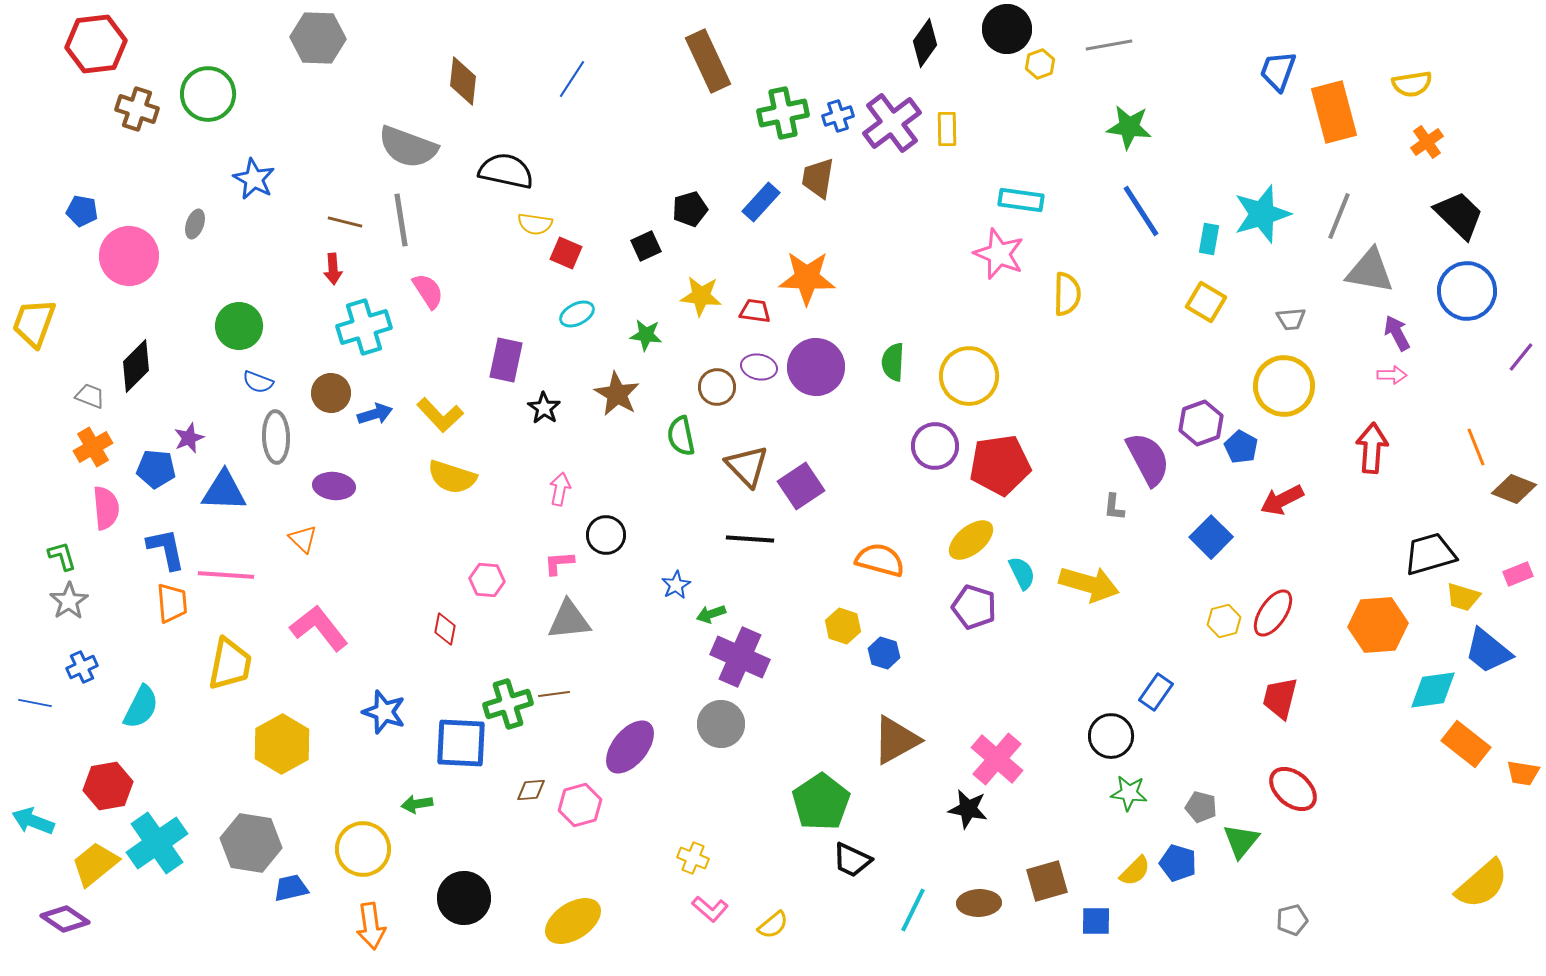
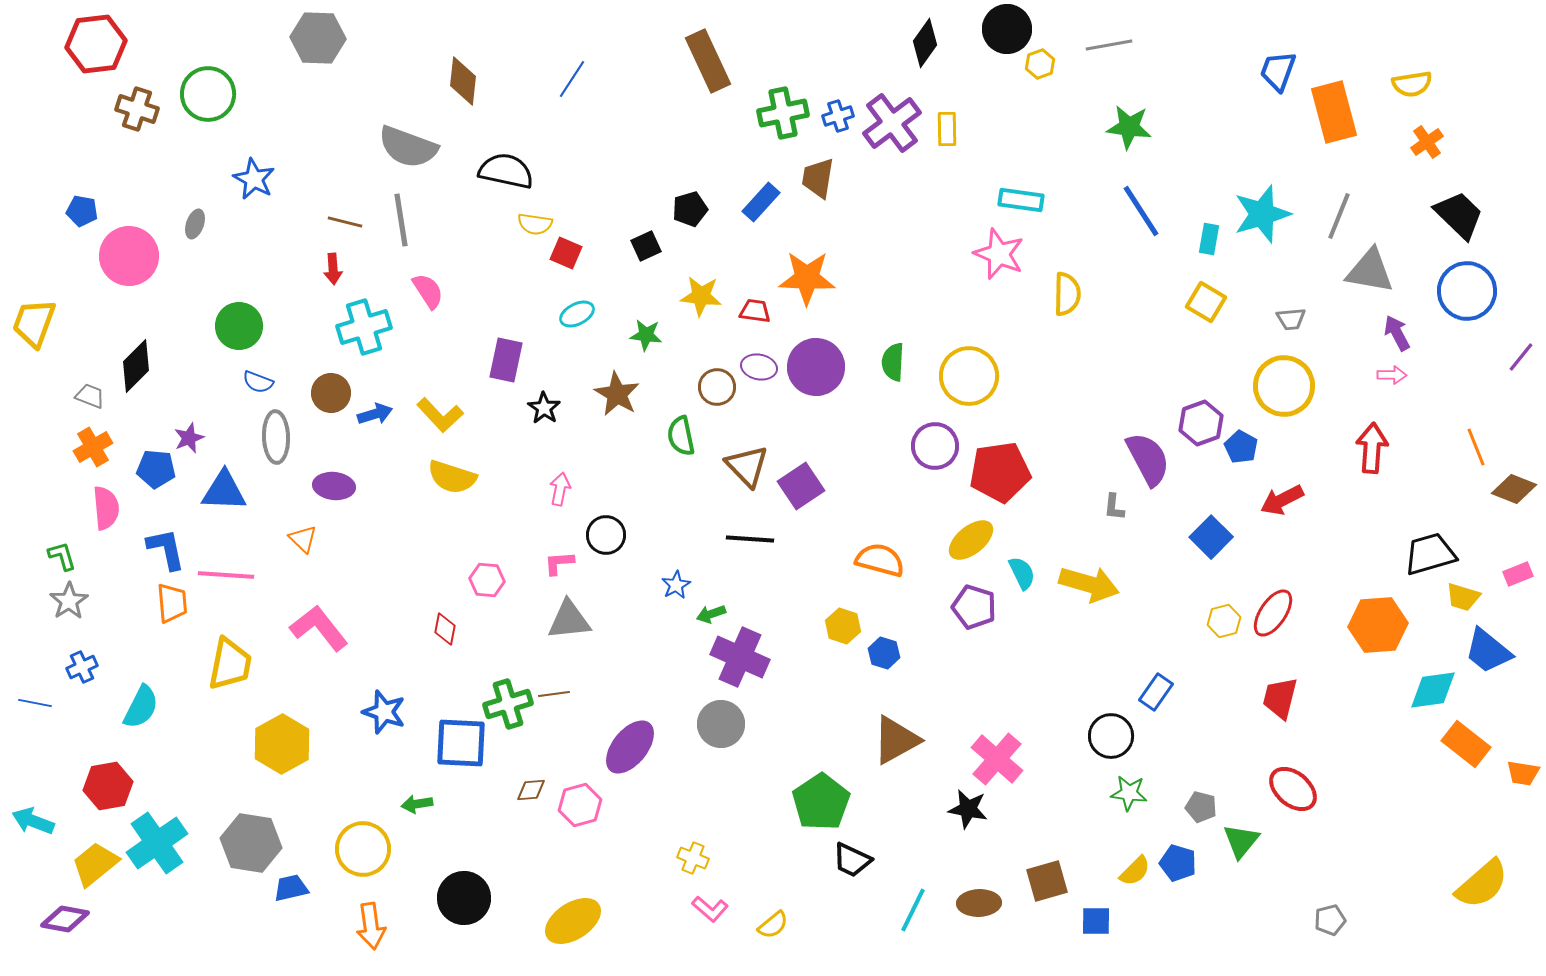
red pentagon at (1000, 465): moved 7 px down
purple diamond at (65, 919): rotated 24 degrees counterclockwise
gray pentagon at (1292, 920): moved 38 px right
